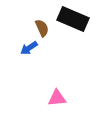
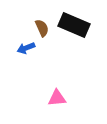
black rectangle: moved 1 px right, 6 px down
blue arrow: moved 3 px left; rotated 12 degrees clockwise
